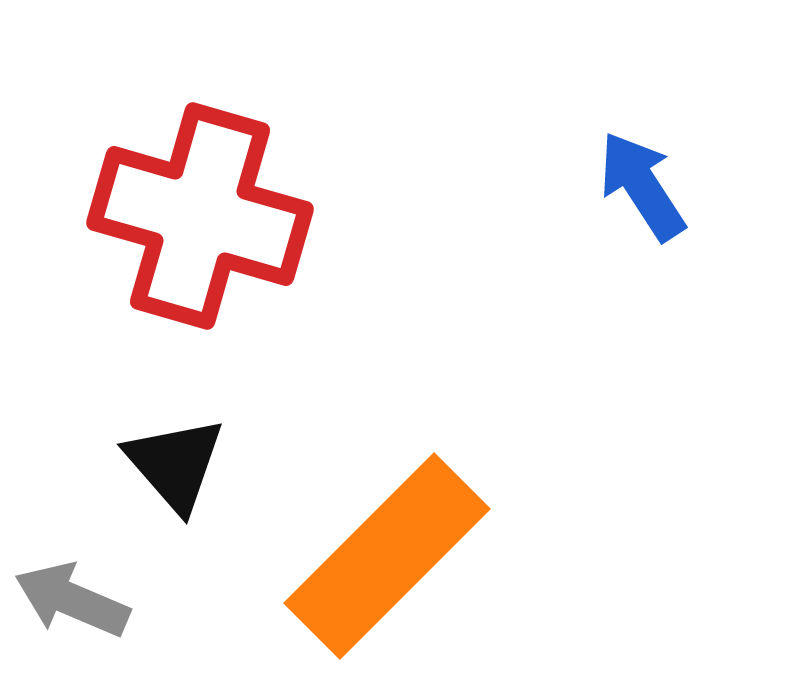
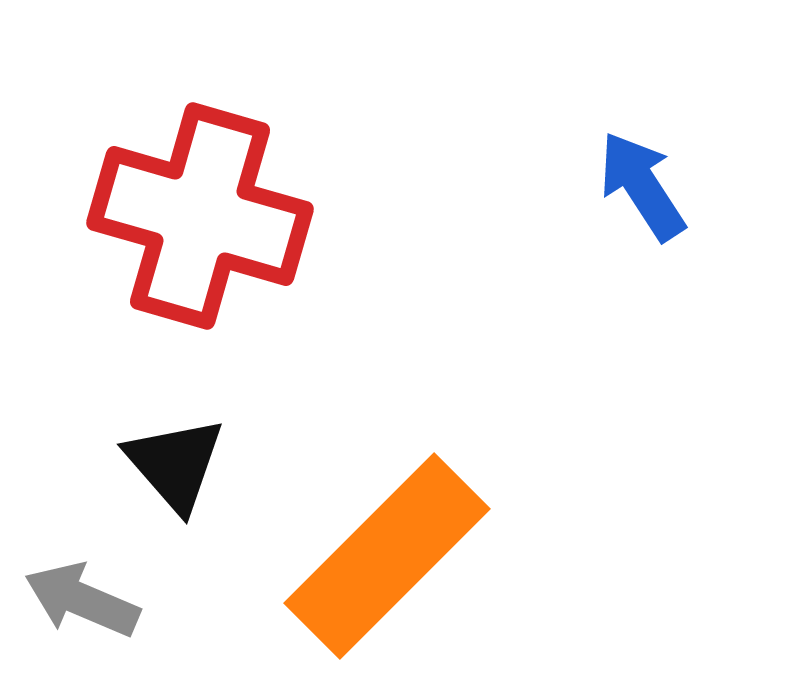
gray arrow: moved 10 px right
